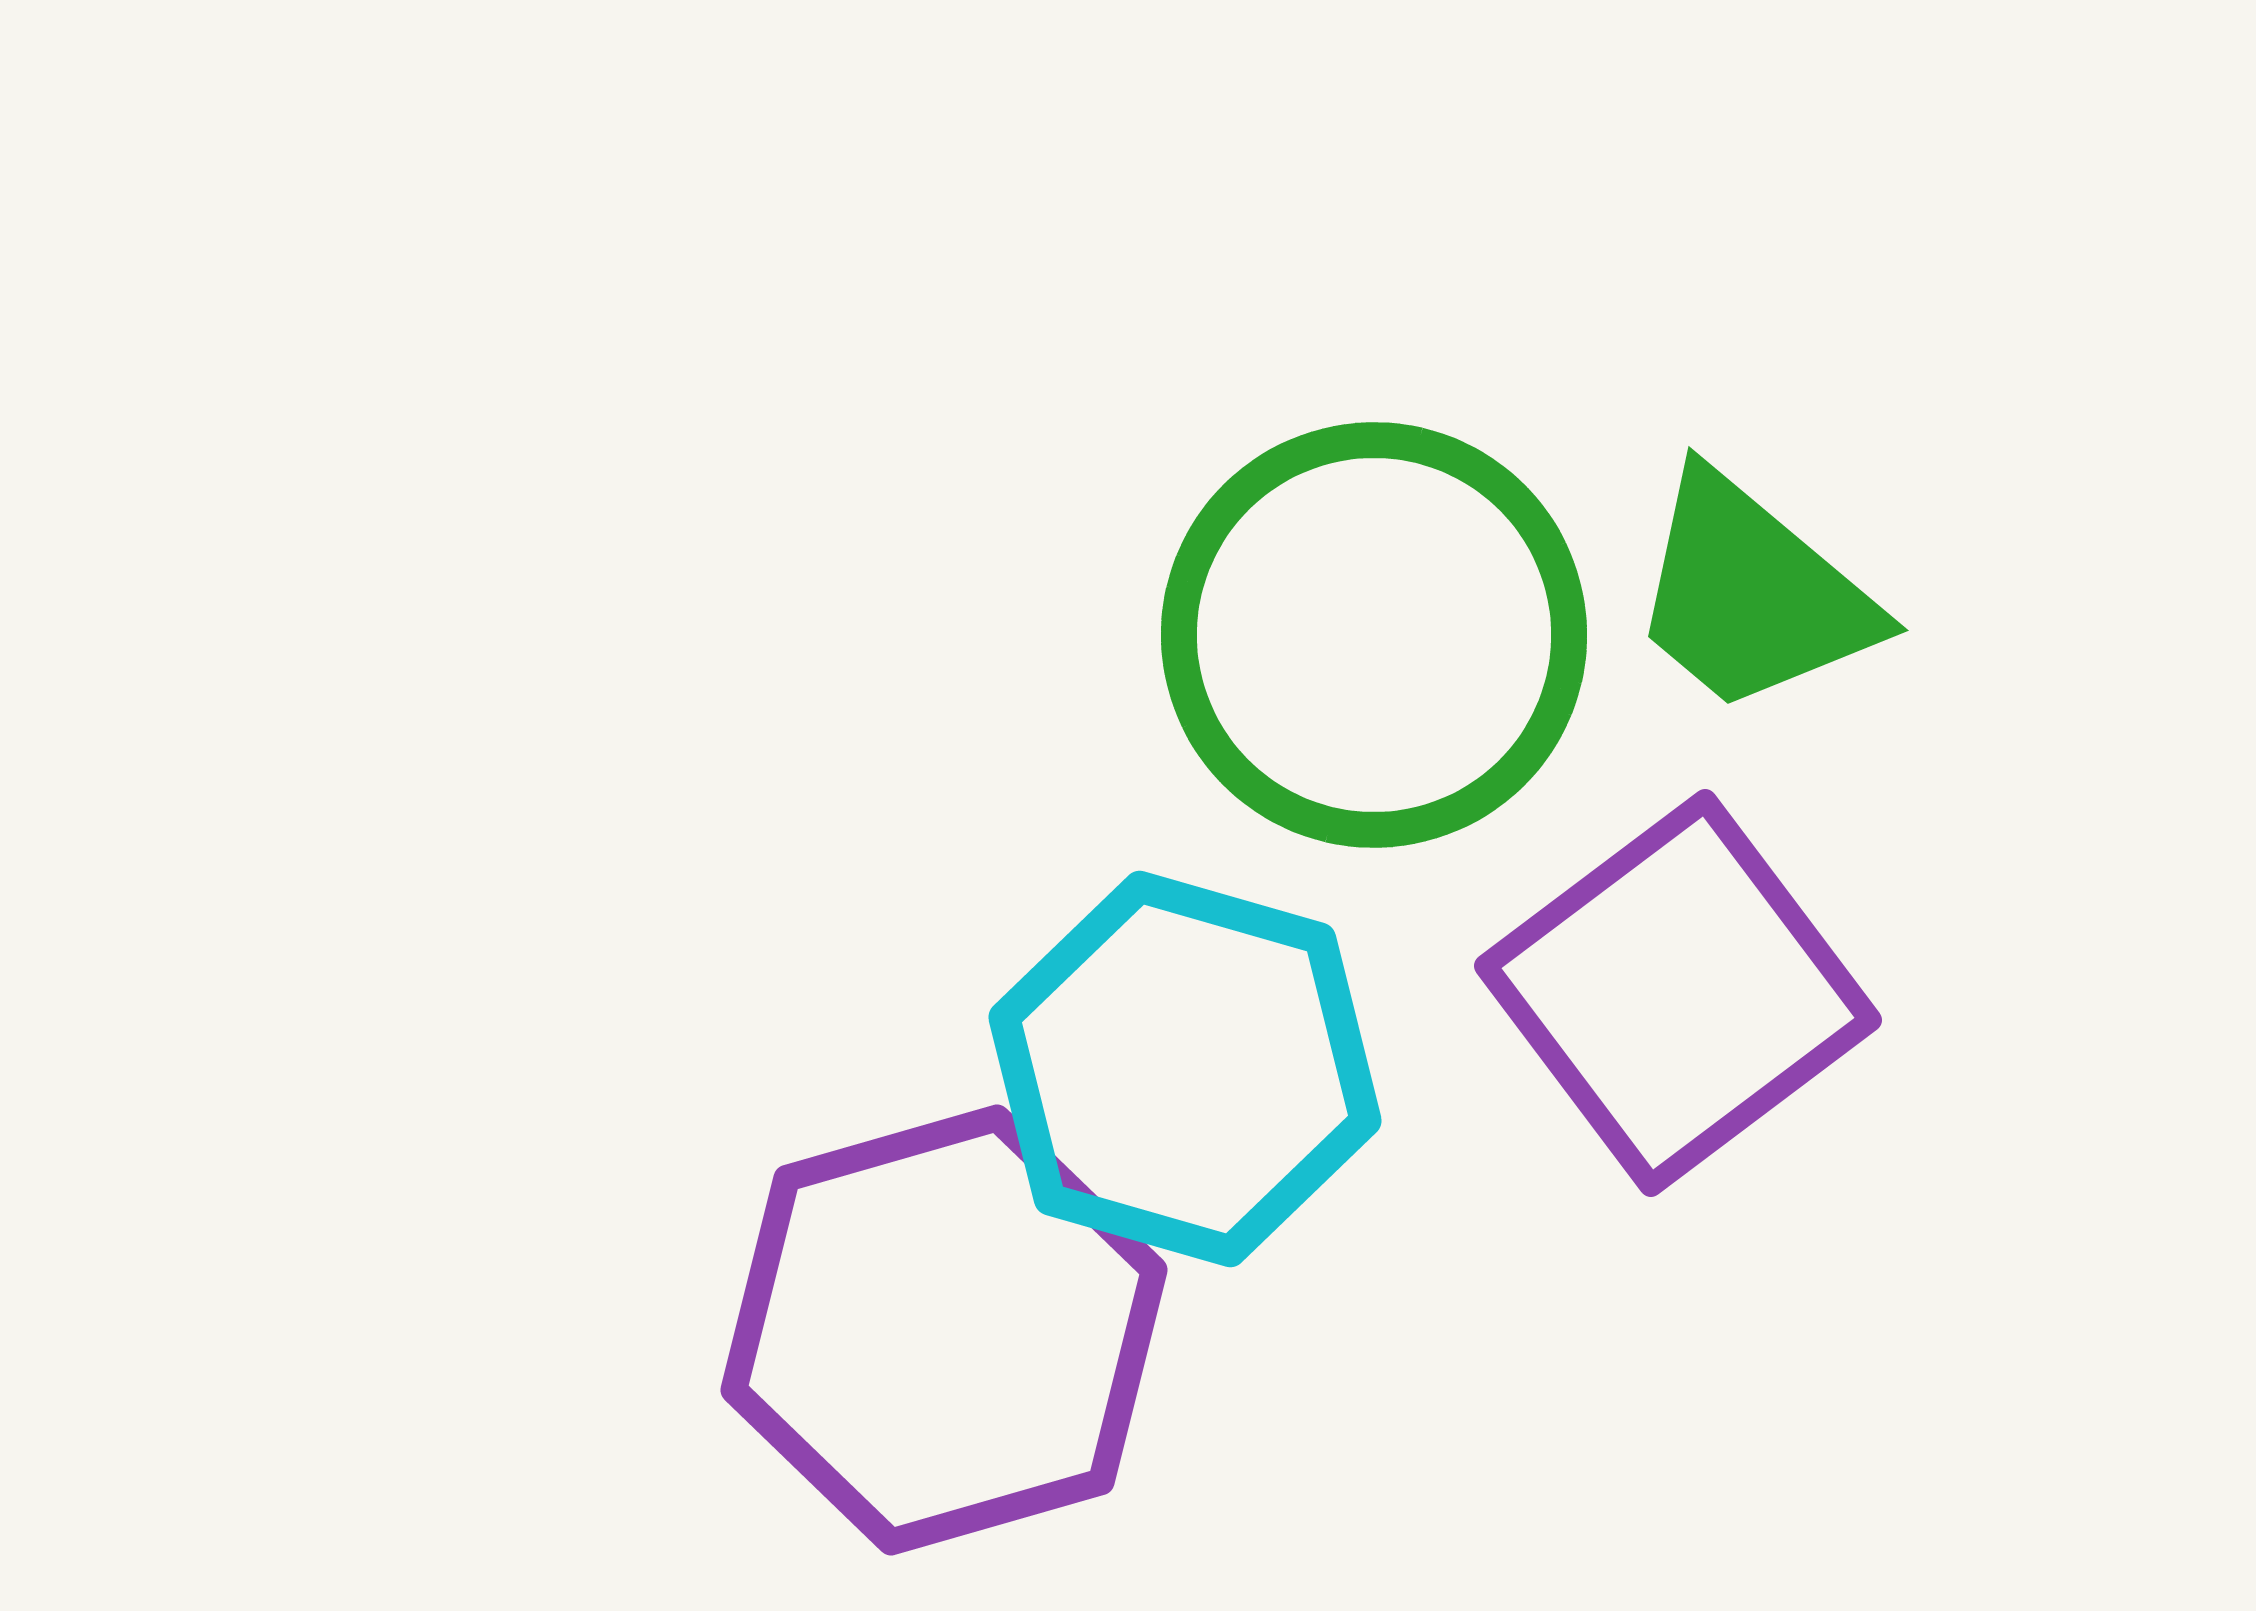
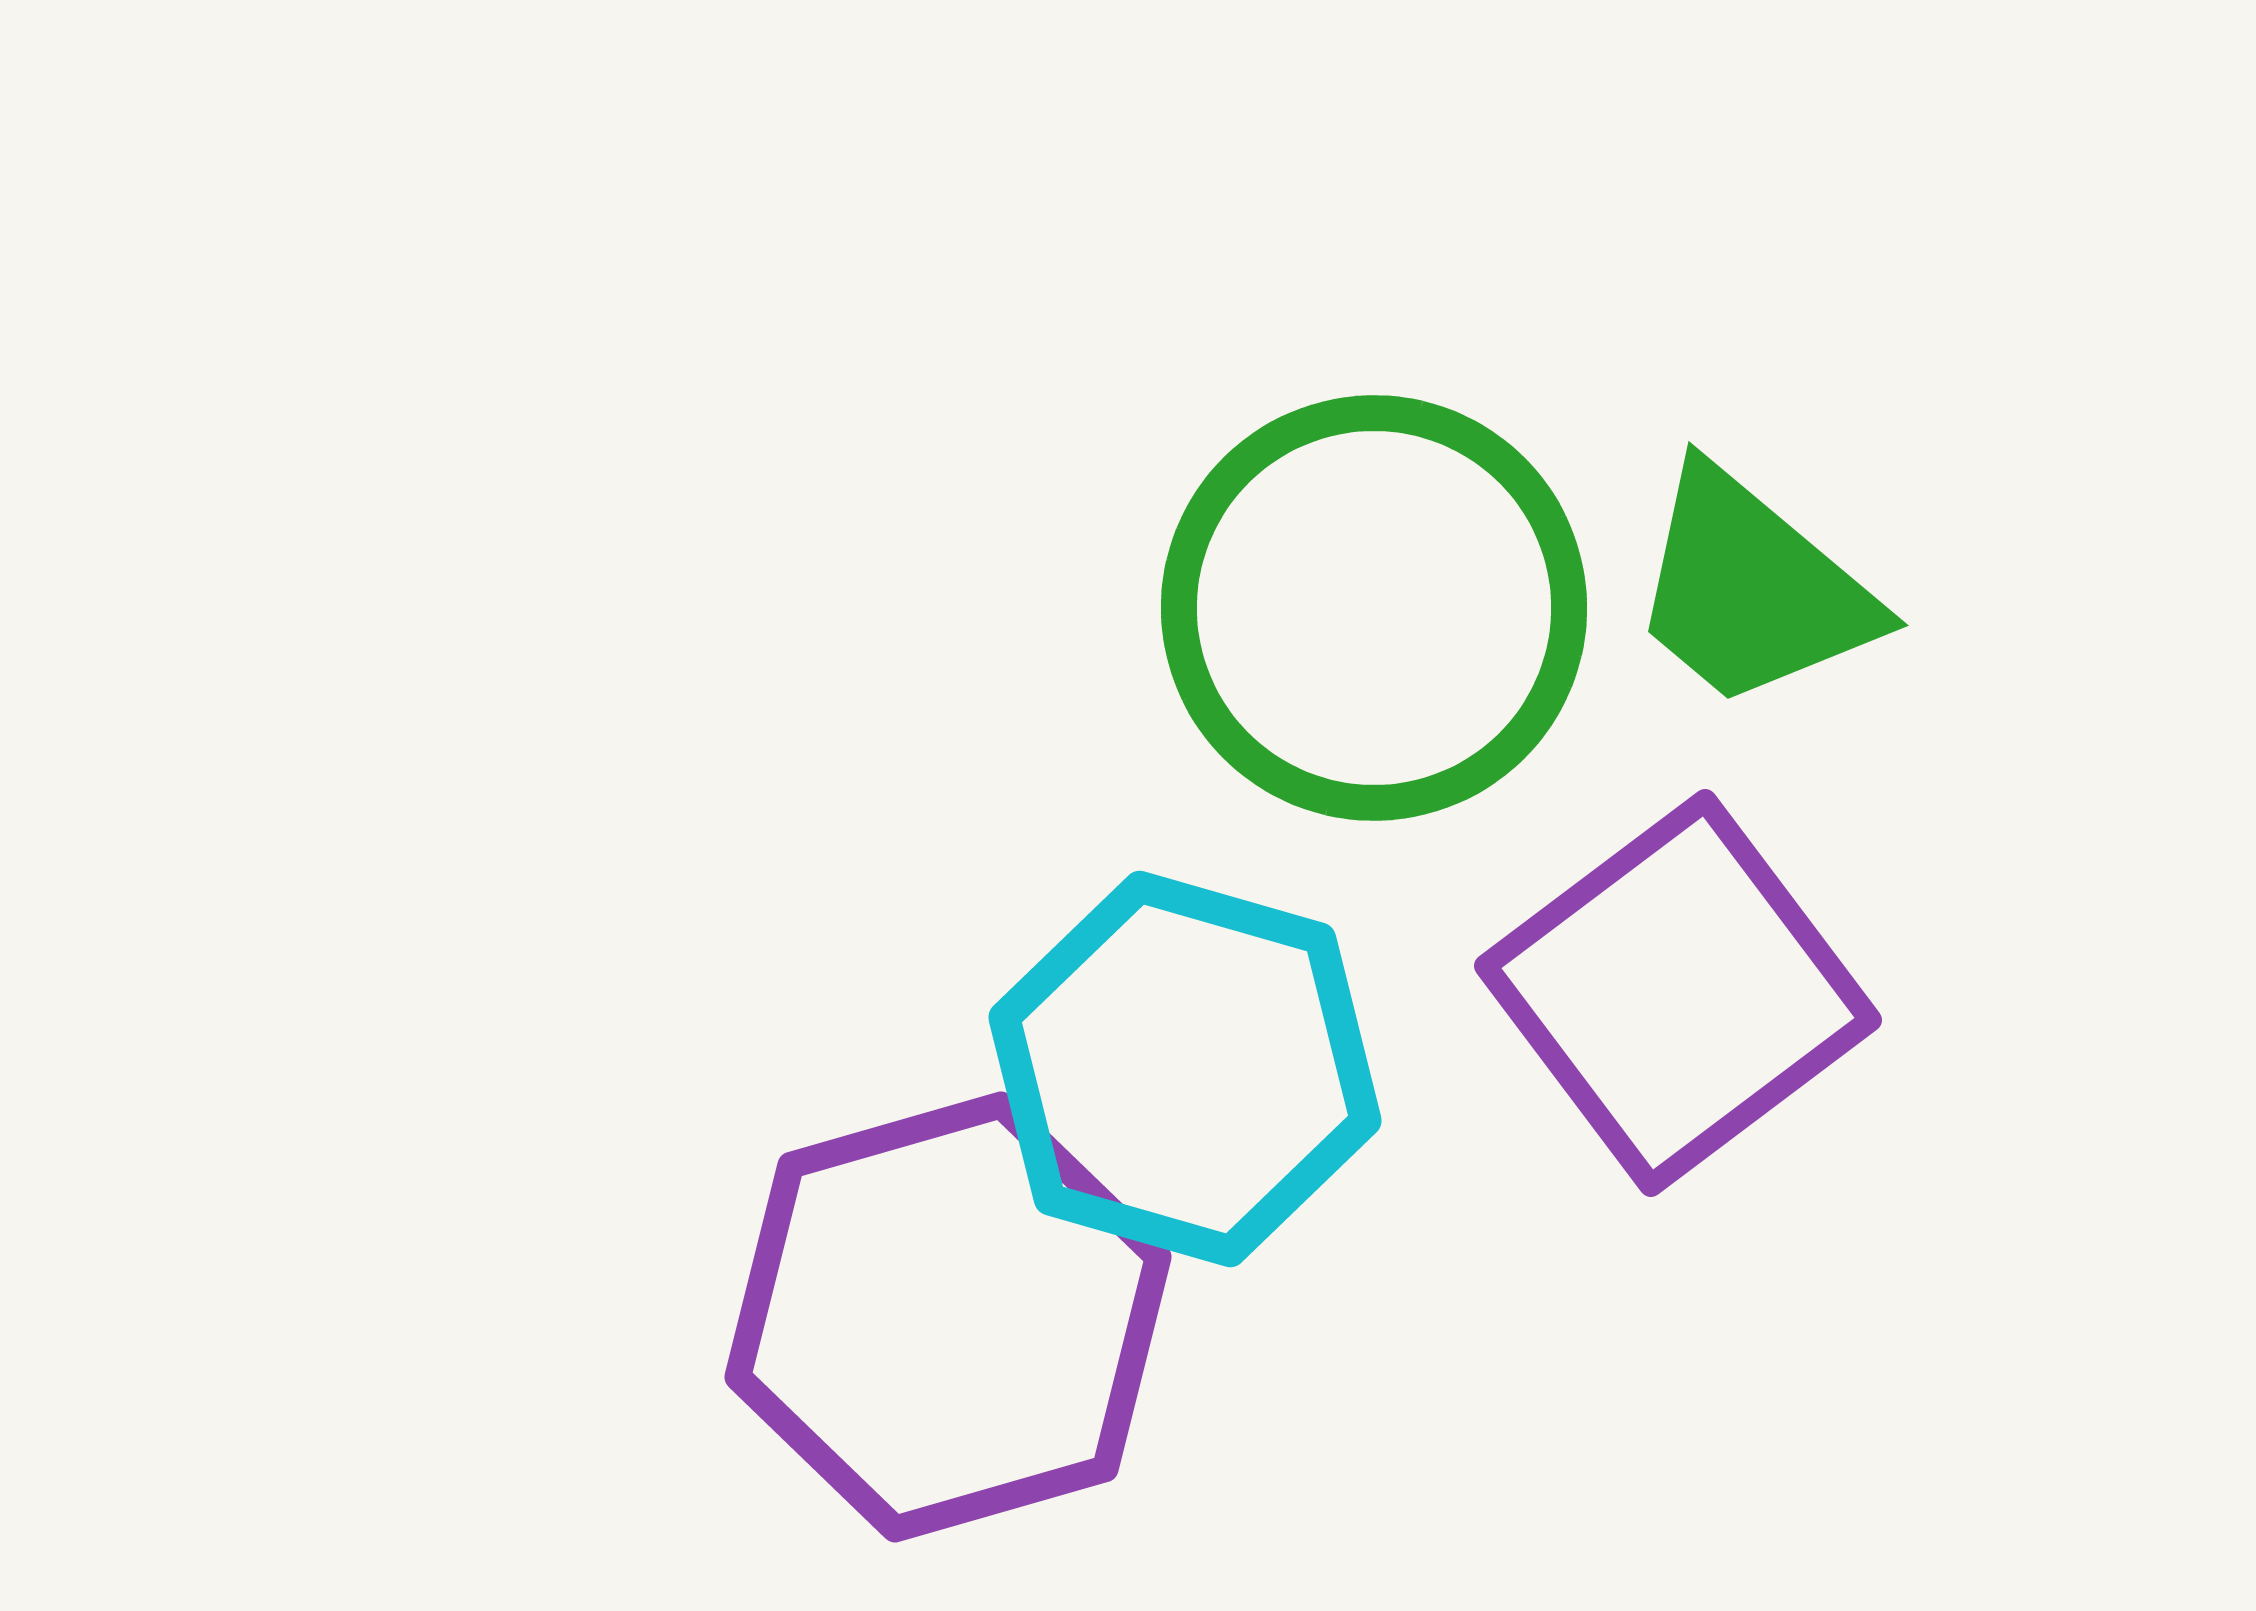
green trapezoid: moved 5 px up
green circle: moved 27 px up
purple hexagon: moved 4 px right, 13 px up
